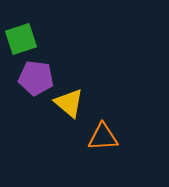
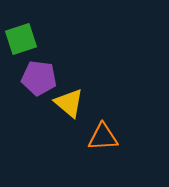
purple pentagon: moved 3 px right
